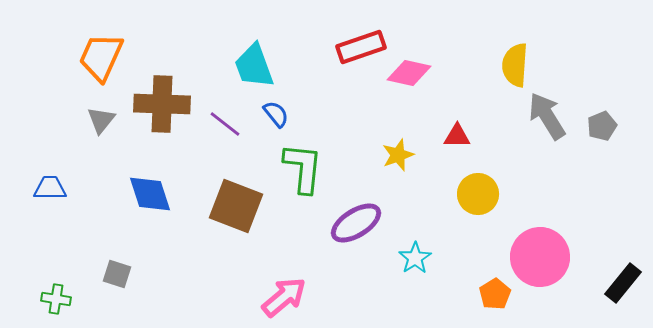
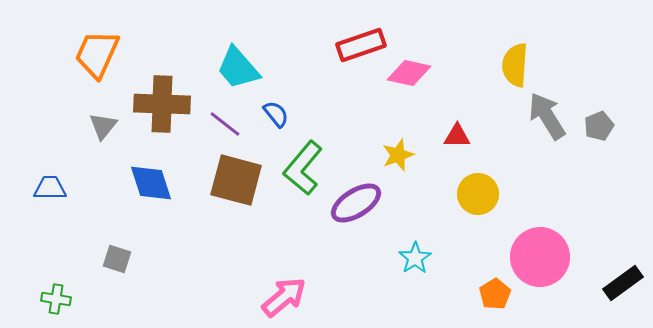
red rectangle: moved 2 px up
orange trapezoid: moved 4 px left, 3 px up
cyan trapezoid: moved 16 px left, 2 px down; rotated 21 degrees counterclockwise
gray triangle: moved 2 px right, 6 px down
gray pentagon: moved 3 px left
green L-shape: rotated 146 degrees counterclockwise
blue diamond: moved 1 px right, 11 px up
brown square: moved 26 px up; rotated 6 degrees counterclockwise
purple ellipse: moved 20 px up
gray square: moved 15 px up
black rectangle: rotated 15 degrees clockwise
